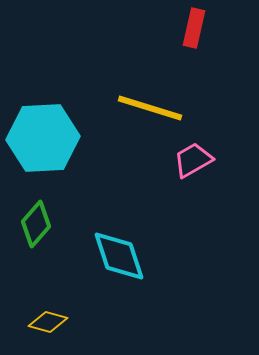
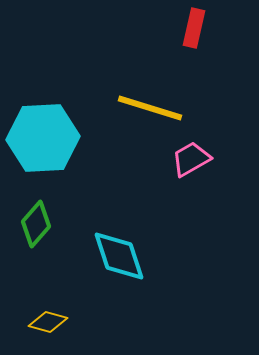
pink trapezoid: moved 2 px left, 1 px up
